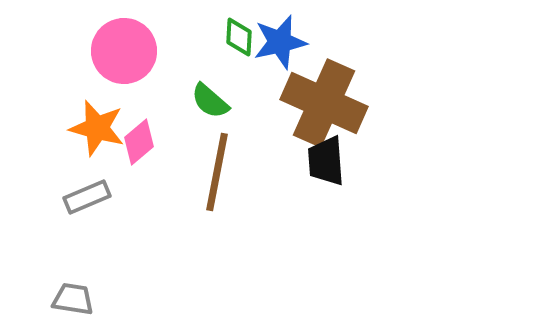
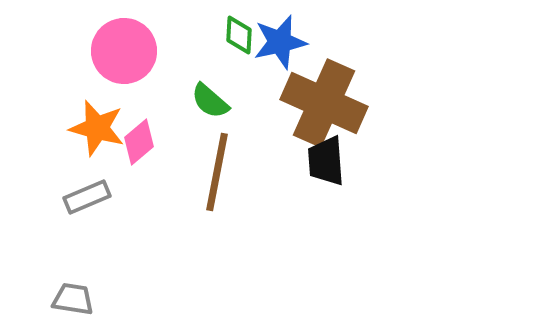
green diamond: moved 2 px up
